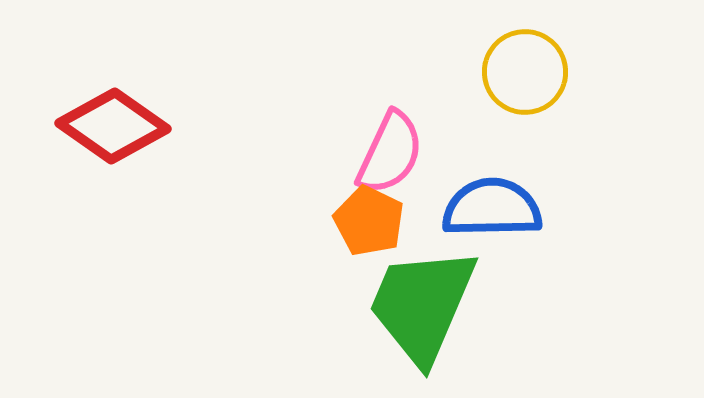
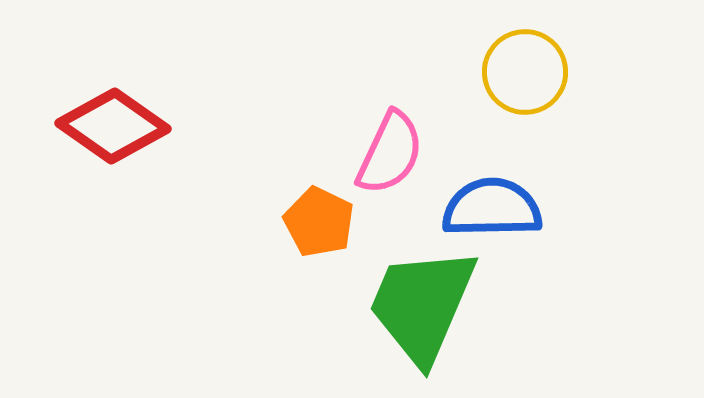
orange pentagon: moved 50 px left, 1 px down
